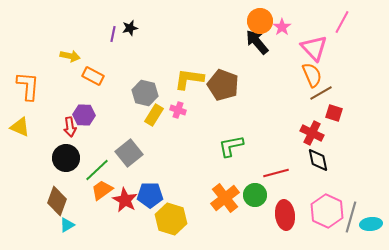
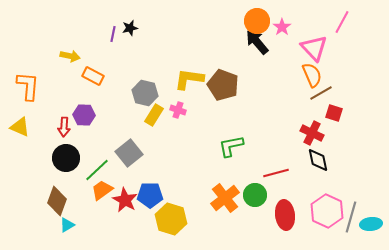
orange circle: moved 3 px left
red arrow: moved 6 px left; rotated 12 degrees clockwise
